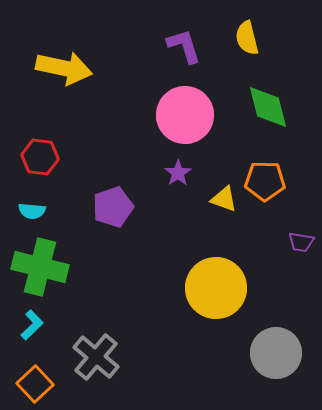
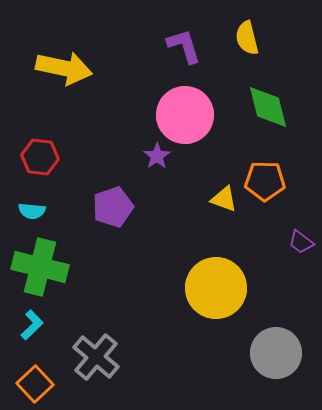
purple star: moved 21 px left, 17 px up
purple trapezoid: rotated 28 degrees clockwise
